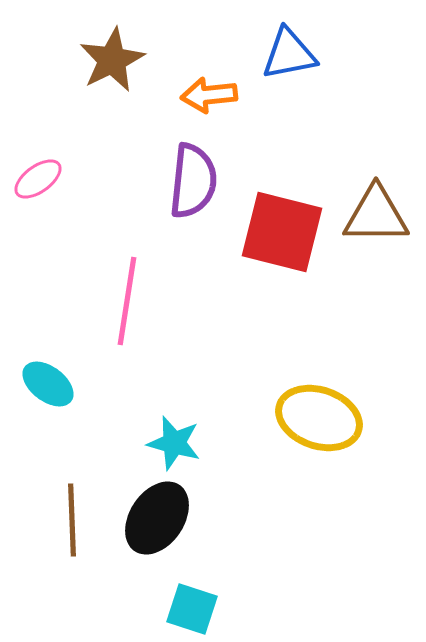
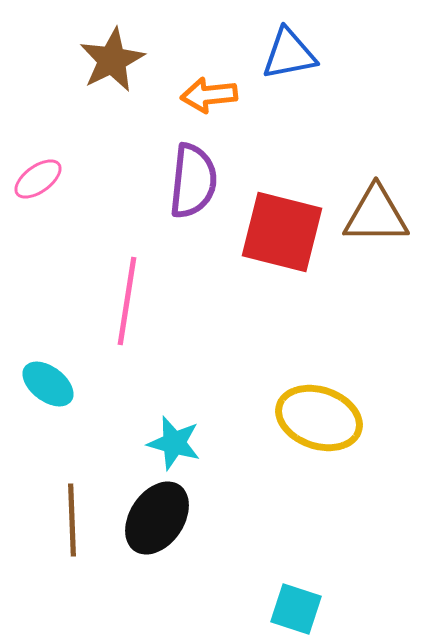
cyan square: moved 104 px right
